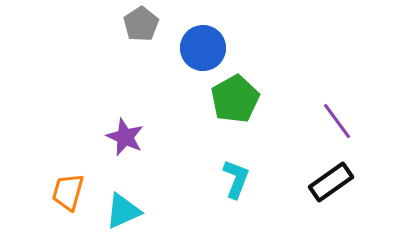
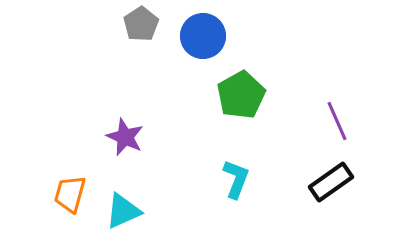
blue circle: moved 12 px up
green pentagon: moved 6 px right, 4 px up
purple line: rotated 12 degrees clockwise
orange trapezoid: moved 2 px right, 2 px down
